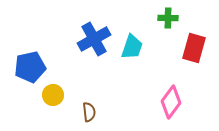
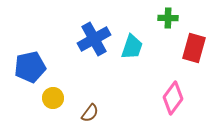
yellow circle: moved 3 px down
pink diamond: moved 2 px right, 4 px up
brown semicircle: moved 1 px right, 1 px down; rotated 42 degrees clockwise
